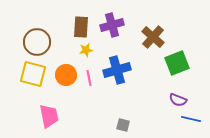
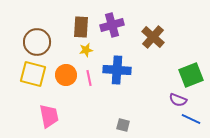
green square: moved 14 px right, 12 px down
blue cross: rotated 20 degrees clockwise
blue line: rotated 12 degrees clockwise
